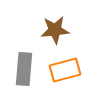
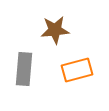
orange rectangle: moved 12 px right
